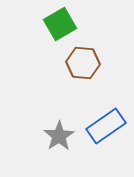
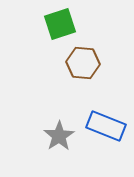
green square: rotated 12 degrees clockwise
blue rectangle: rotated 57 degrees clockwise
